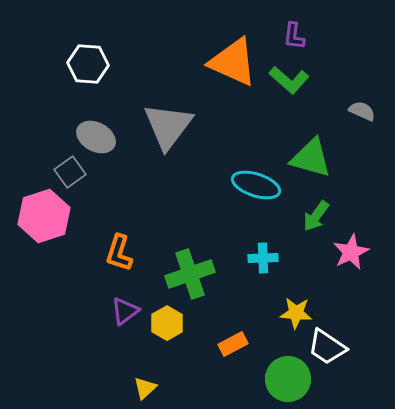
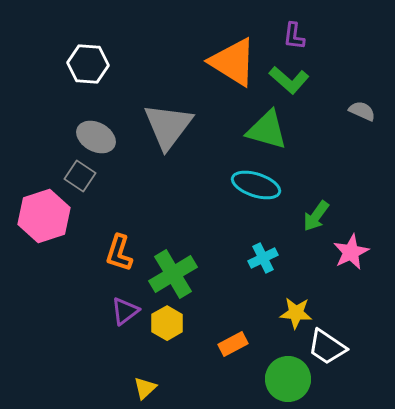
orange triangle: rotated 8 degrees clockwise
green triangle: moved 44 px left, 28 px up
gray square: moved 10 px right, 4 px down; rotated 20 degrees counterclockwise
cyan cross: rotated 24 degrees counterclockwise
green cross: moved 17 px left; rotated 12 degrees counterclockwise
